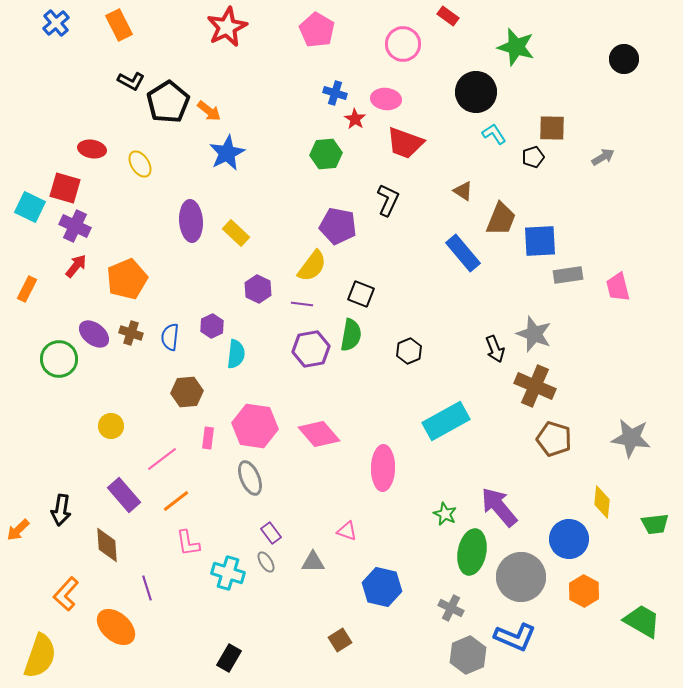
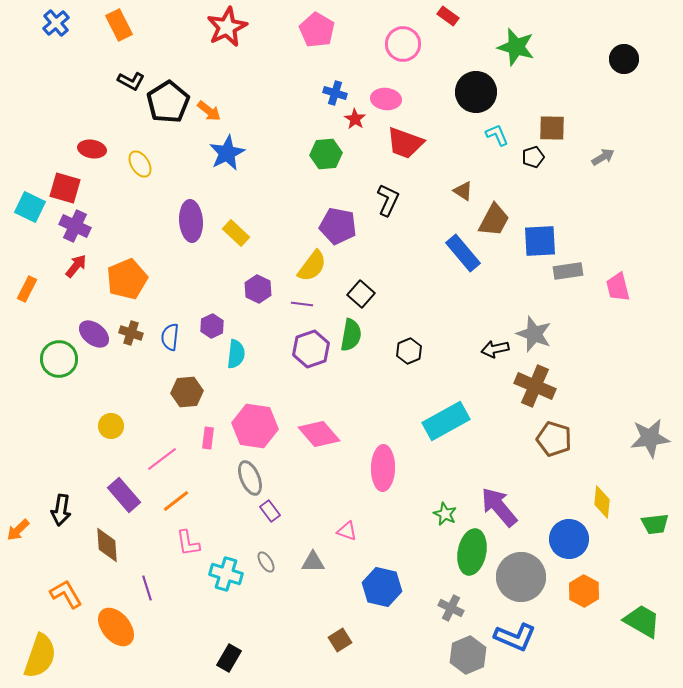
cyan L-shape at (494, 134): moved 3 px right, 1 px down; rotated 10 degrees clockwise
brown trapezoid at (501, 219): moved 7 px left, 1 px down; rotated 6 degrees clockwise
gray rectangle at (568, 275): moved 4 px up
black square at (361, 294): rotated 20 degrees clockwise
purple hexagon at (311, 349): rotated 9 degrees counterclockwise
black arrow at (495, 349): rotated 100 degrees clockwise
gray star at (631, 438): moved 19 px right; rotated 15 degrees counterclockwise
purple rectangle at (271, 533): moved 1 px left, 22 px up
cyan cross at (228, 573): moved 2 px left, 1 px down
orange L-shape at (66, 594): rotated 108 degrees clockwise
orange ellipse at (116, 627): rotated 9 degrees clockwise
